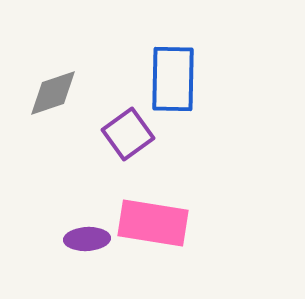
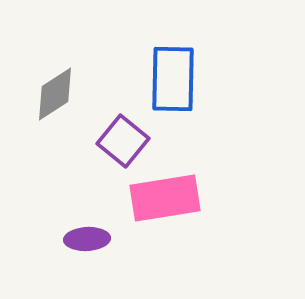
gray diamond: moved 2 px right, 1 px down; rotated 14 degrees counterclockwise
purple square: moved 5 px left, 7 px down; rotated 15 degrees counterclockwise
pink rectangle: moved 12 px right, 25 px up; rotated 18 degrees counterclockwise
